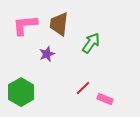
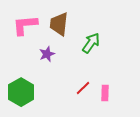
pink rectangle: moved 6 px up; rotated 70 degrees clockwise
